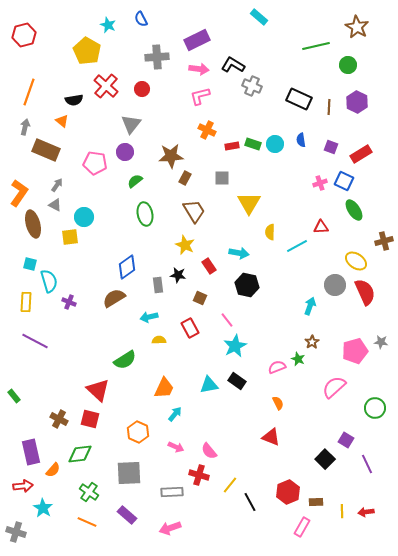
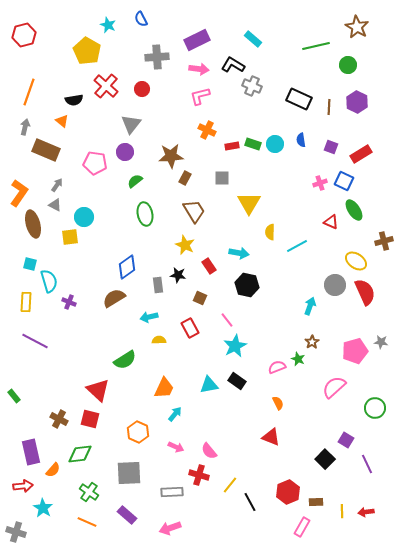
cyan rectangle at (259, 17): moved 6 px left, 22 px down
red triangle at (321, 227): moved 10 px right, 5 px up; rotated 28 degrees clockwise
